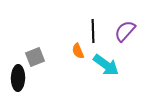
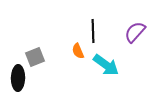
purple semicircle: moved 10 px right, 1 px down
